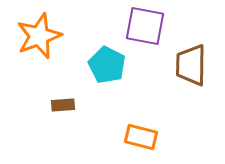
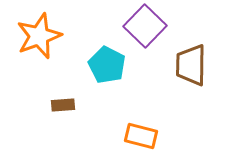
purple square: rotated 33 degrees clockwise
orange rectangle: moved 1 px up
